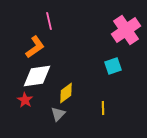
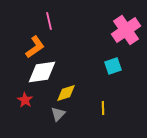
white diamond: moved 5 px right, 4 px up
yellow diamond: rotated 20 degrees clockwise
